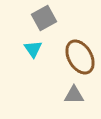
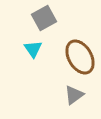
gray triangle: rotated 35 degrees counterclockwise
